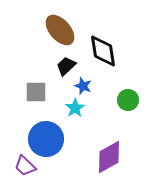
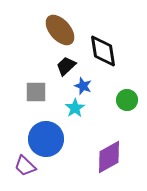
green circle: moved 1 px left
